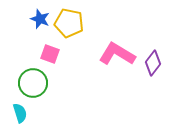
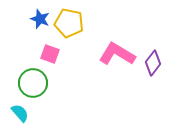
cyan semicircle: rotated 24 degrees counterclockwise
